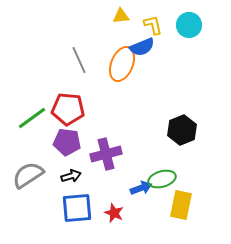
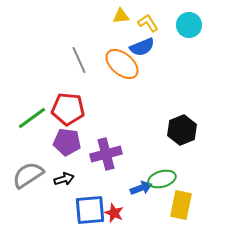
yellow L-shape: moved 5 px left, 2 px up; rotated 20 degrees counterclockwise
orange ellipse: rotated 72 degrees counterclockwise
black arrow: moved 7 px left, 3 px down
blue square: moved 13 px right, 2 px down
